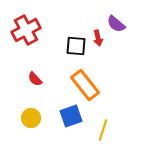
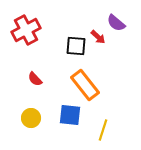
purple semicircle: moved 1 px up
red arrow: moved 1 px up; rotated 35 degrees counterclockwise
blue square: moved 1 px left, 1 px up; rotated 25 degrees clockwise
